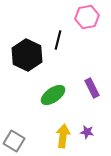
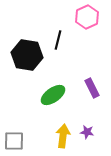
pink hexagon: rotated 15 degrees counterclockwise
black hexagon: rotated 16 degrees counterclockwise
gray square: rotated 30 degrees counterclockwise
